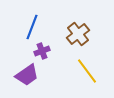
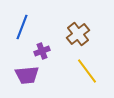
blue line: moved 10 px left
purple trapezoid: rotated 30 degrees clockwise
